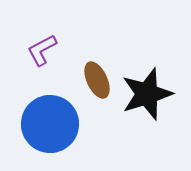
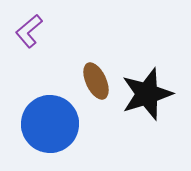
purple L-shape: moved 13 px left, 19 px up; rotated 12 degrees counterclockwise
brown ellipse: moved 1 px left, 1 px down
